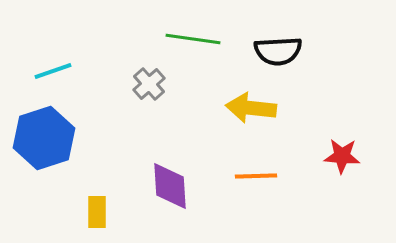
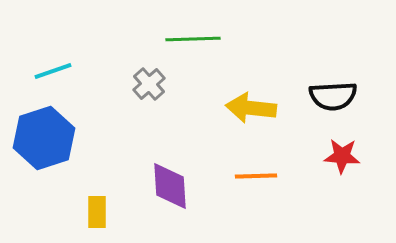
green line: rotated 10 degrees counterclockwise
black semicircle: moved 55 px right, 45 px down
